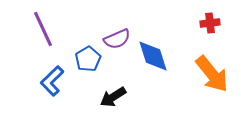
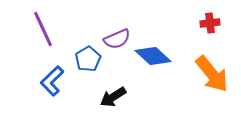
blue diamond: rotated 30 degrees counterclockwise
